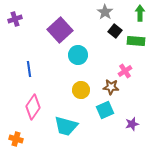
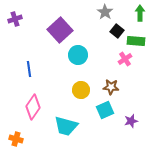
black square: moved 2 px right
pink cross: moved 12 px up
purple star: moved 1 px left, 3 px up
